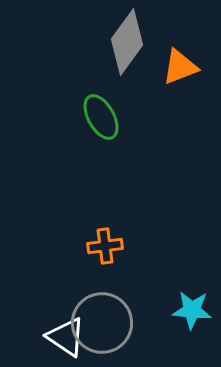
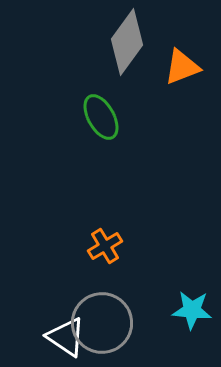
orange triangle: moved 2 px right
orange cross: rotated 24 degrees counterclockwise
